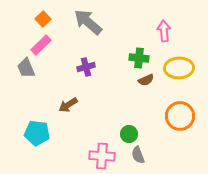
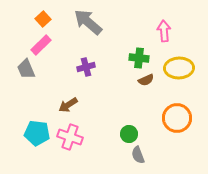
gray trapezoid: moved 1 px down
orange circle: moved 3 px left, 2 px down
pink cross: moved 32 px left, 19 px up; rotated 15 degrees clockwise
